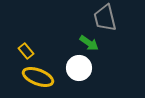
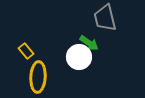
white circle: moved 11 px up
yellow ellipse: rotated 72 degrees clockwise
